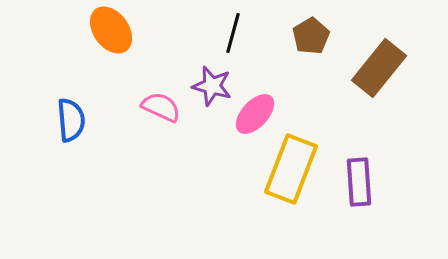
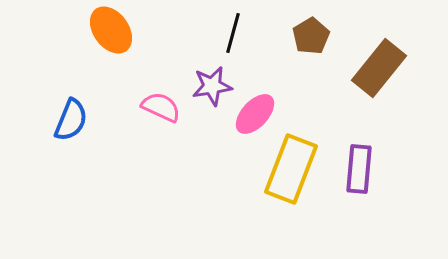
purple star: rotated 24 degrees counterclockwise
blue semicircle: rotated 27 degrees clockwise
purple rectangle: moved 13 px up; rotated 9 degrees clockwise
